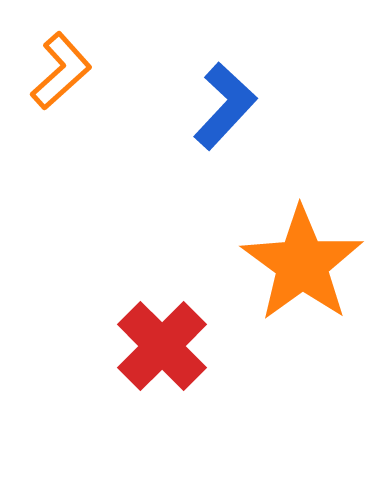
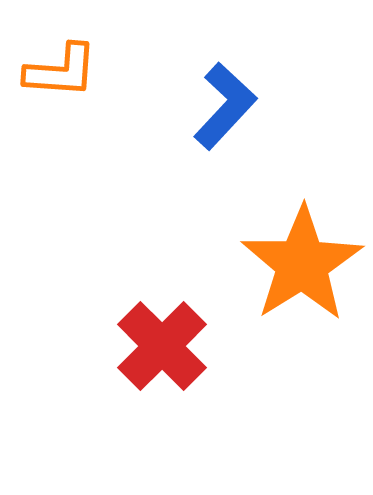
orange L-shape: rotated 46 degrees clockwise
orange star: rotated 4 degrees clockwise
